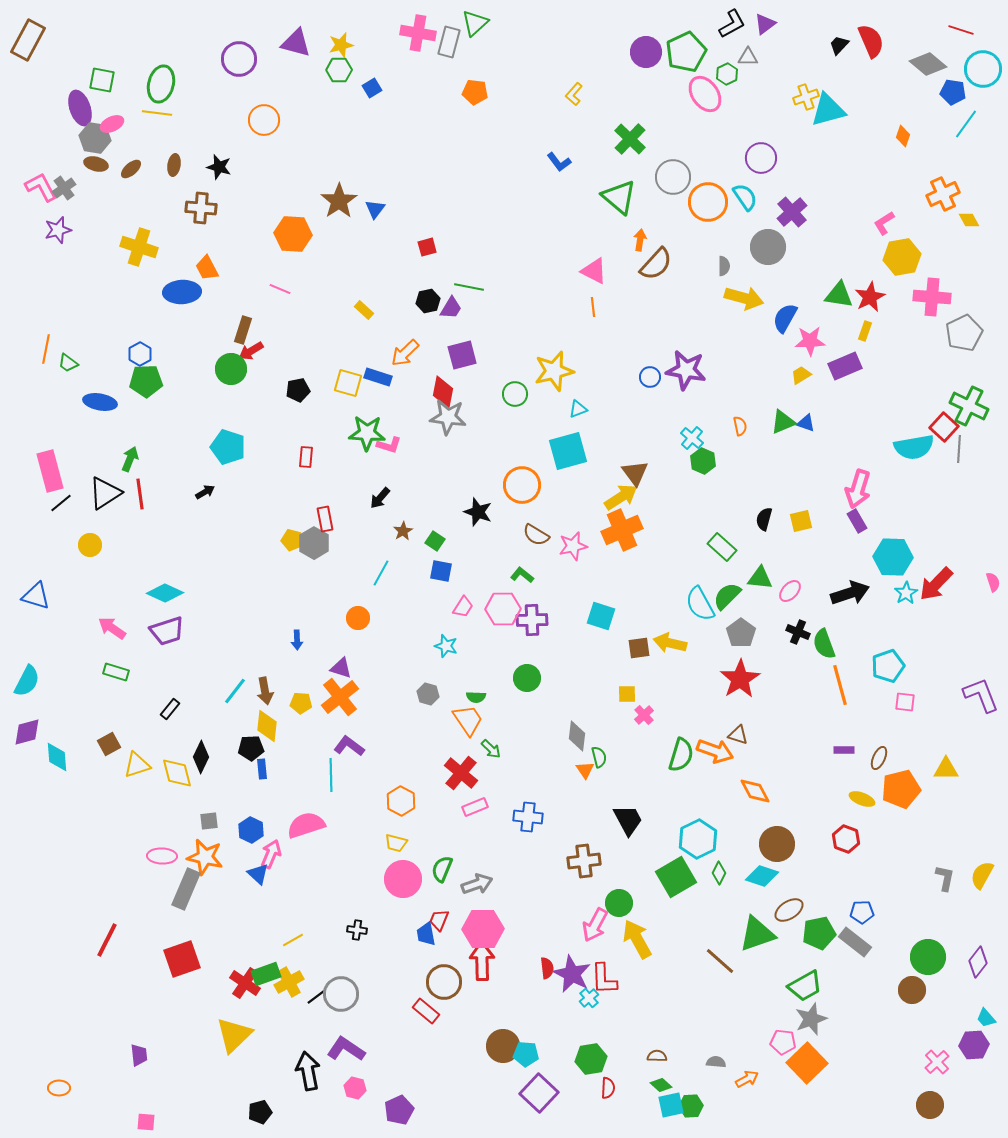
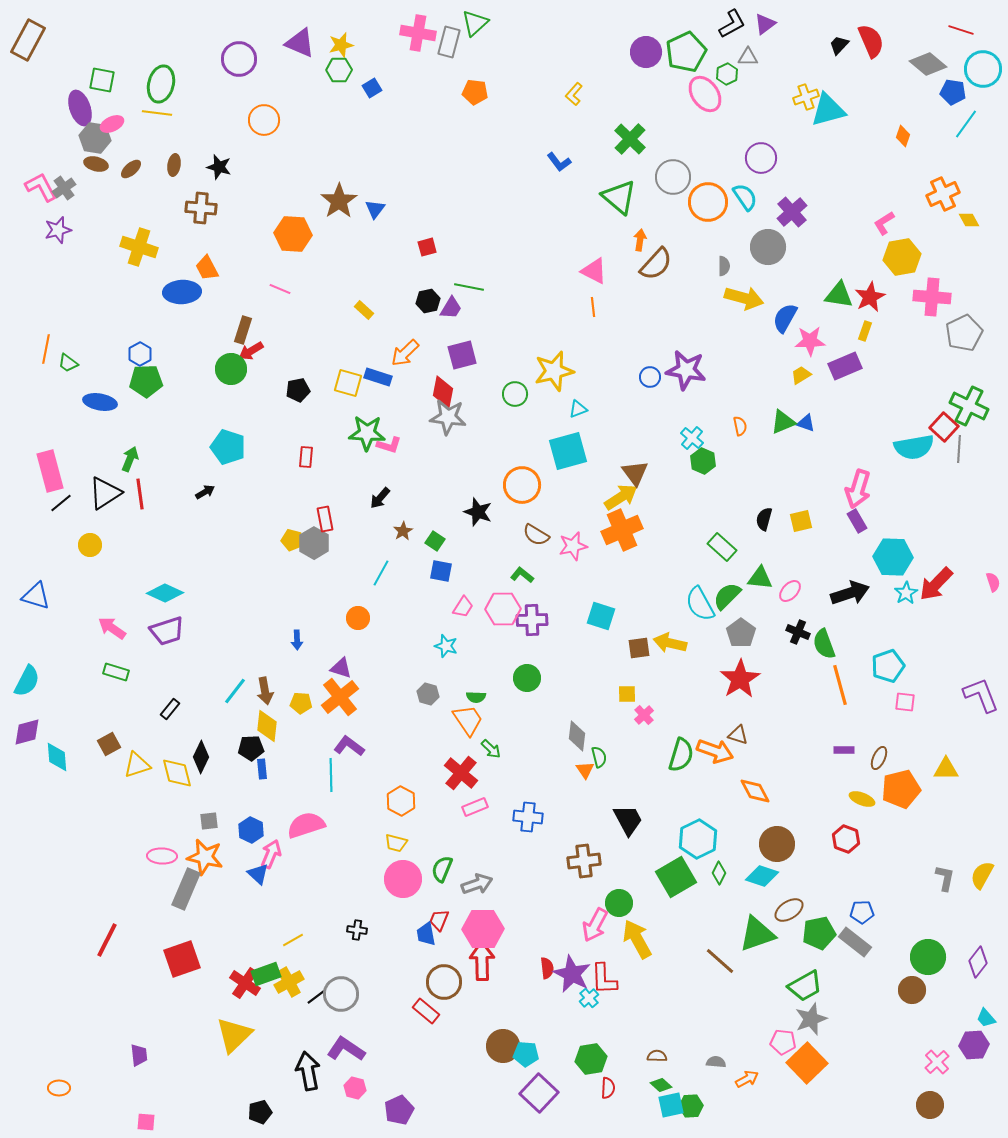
purple triangle at (296, 43): moved 4 px right; rotated 8 degrees clockwise
